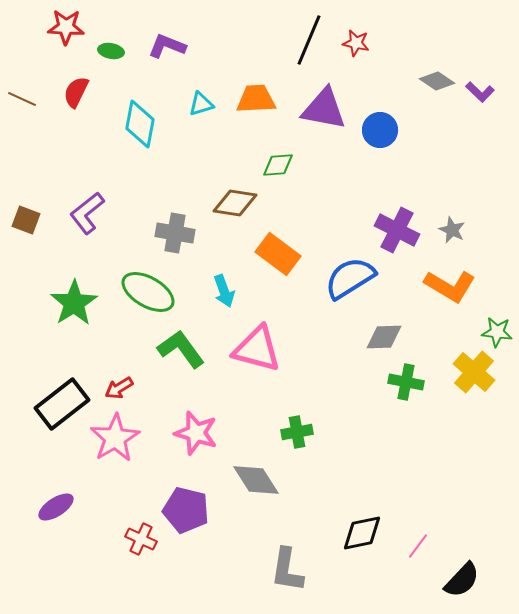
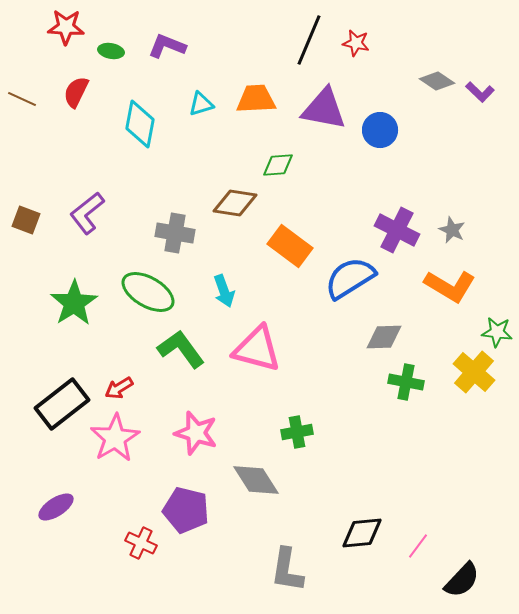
orange rectangle at (278, 254): moved 12 px right, 8 px up
black diamond at (362, 533): rotated 6 degrees clockwise
red cross at (141, 539): moved 4 px down
